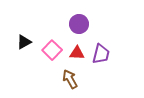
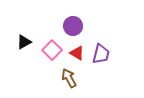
purple circle: moved 6 px left, 2 px down
red triangle: rotated 28 degrees clockwise
brown arrow: moved 1 px left, 1 px up
